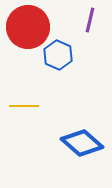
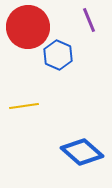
purple line: moved 1 px left; rotated 35 degrees counterclockwise
yellow line: rotated 8 degrees counterclockwise
blue diamond: moved 9 px down
